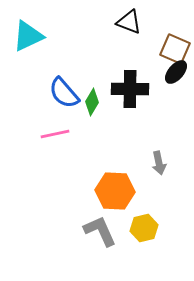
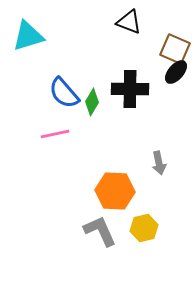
cyan triangle: rotated 8 degrees clockwise
